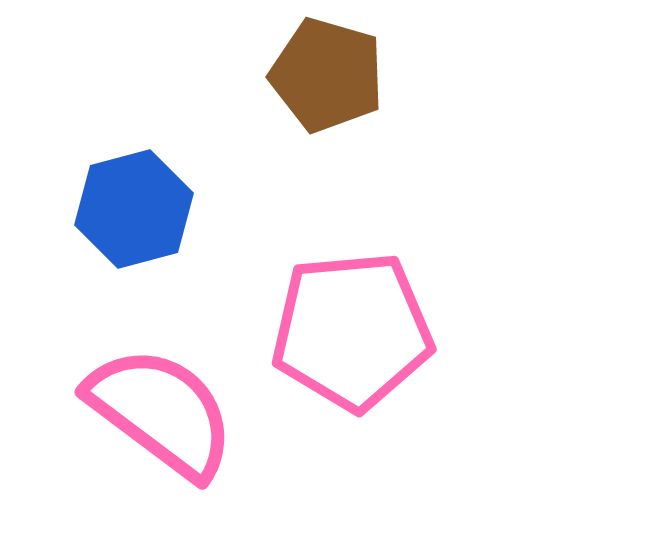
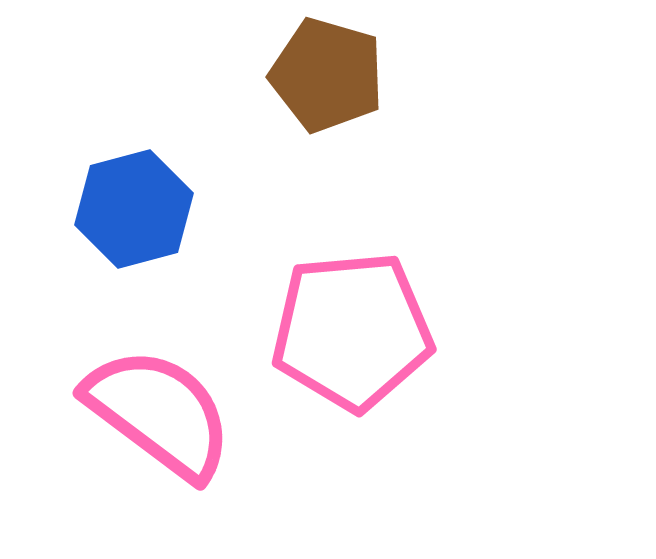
pink semicircle: moved 2 px left, 1 px down
